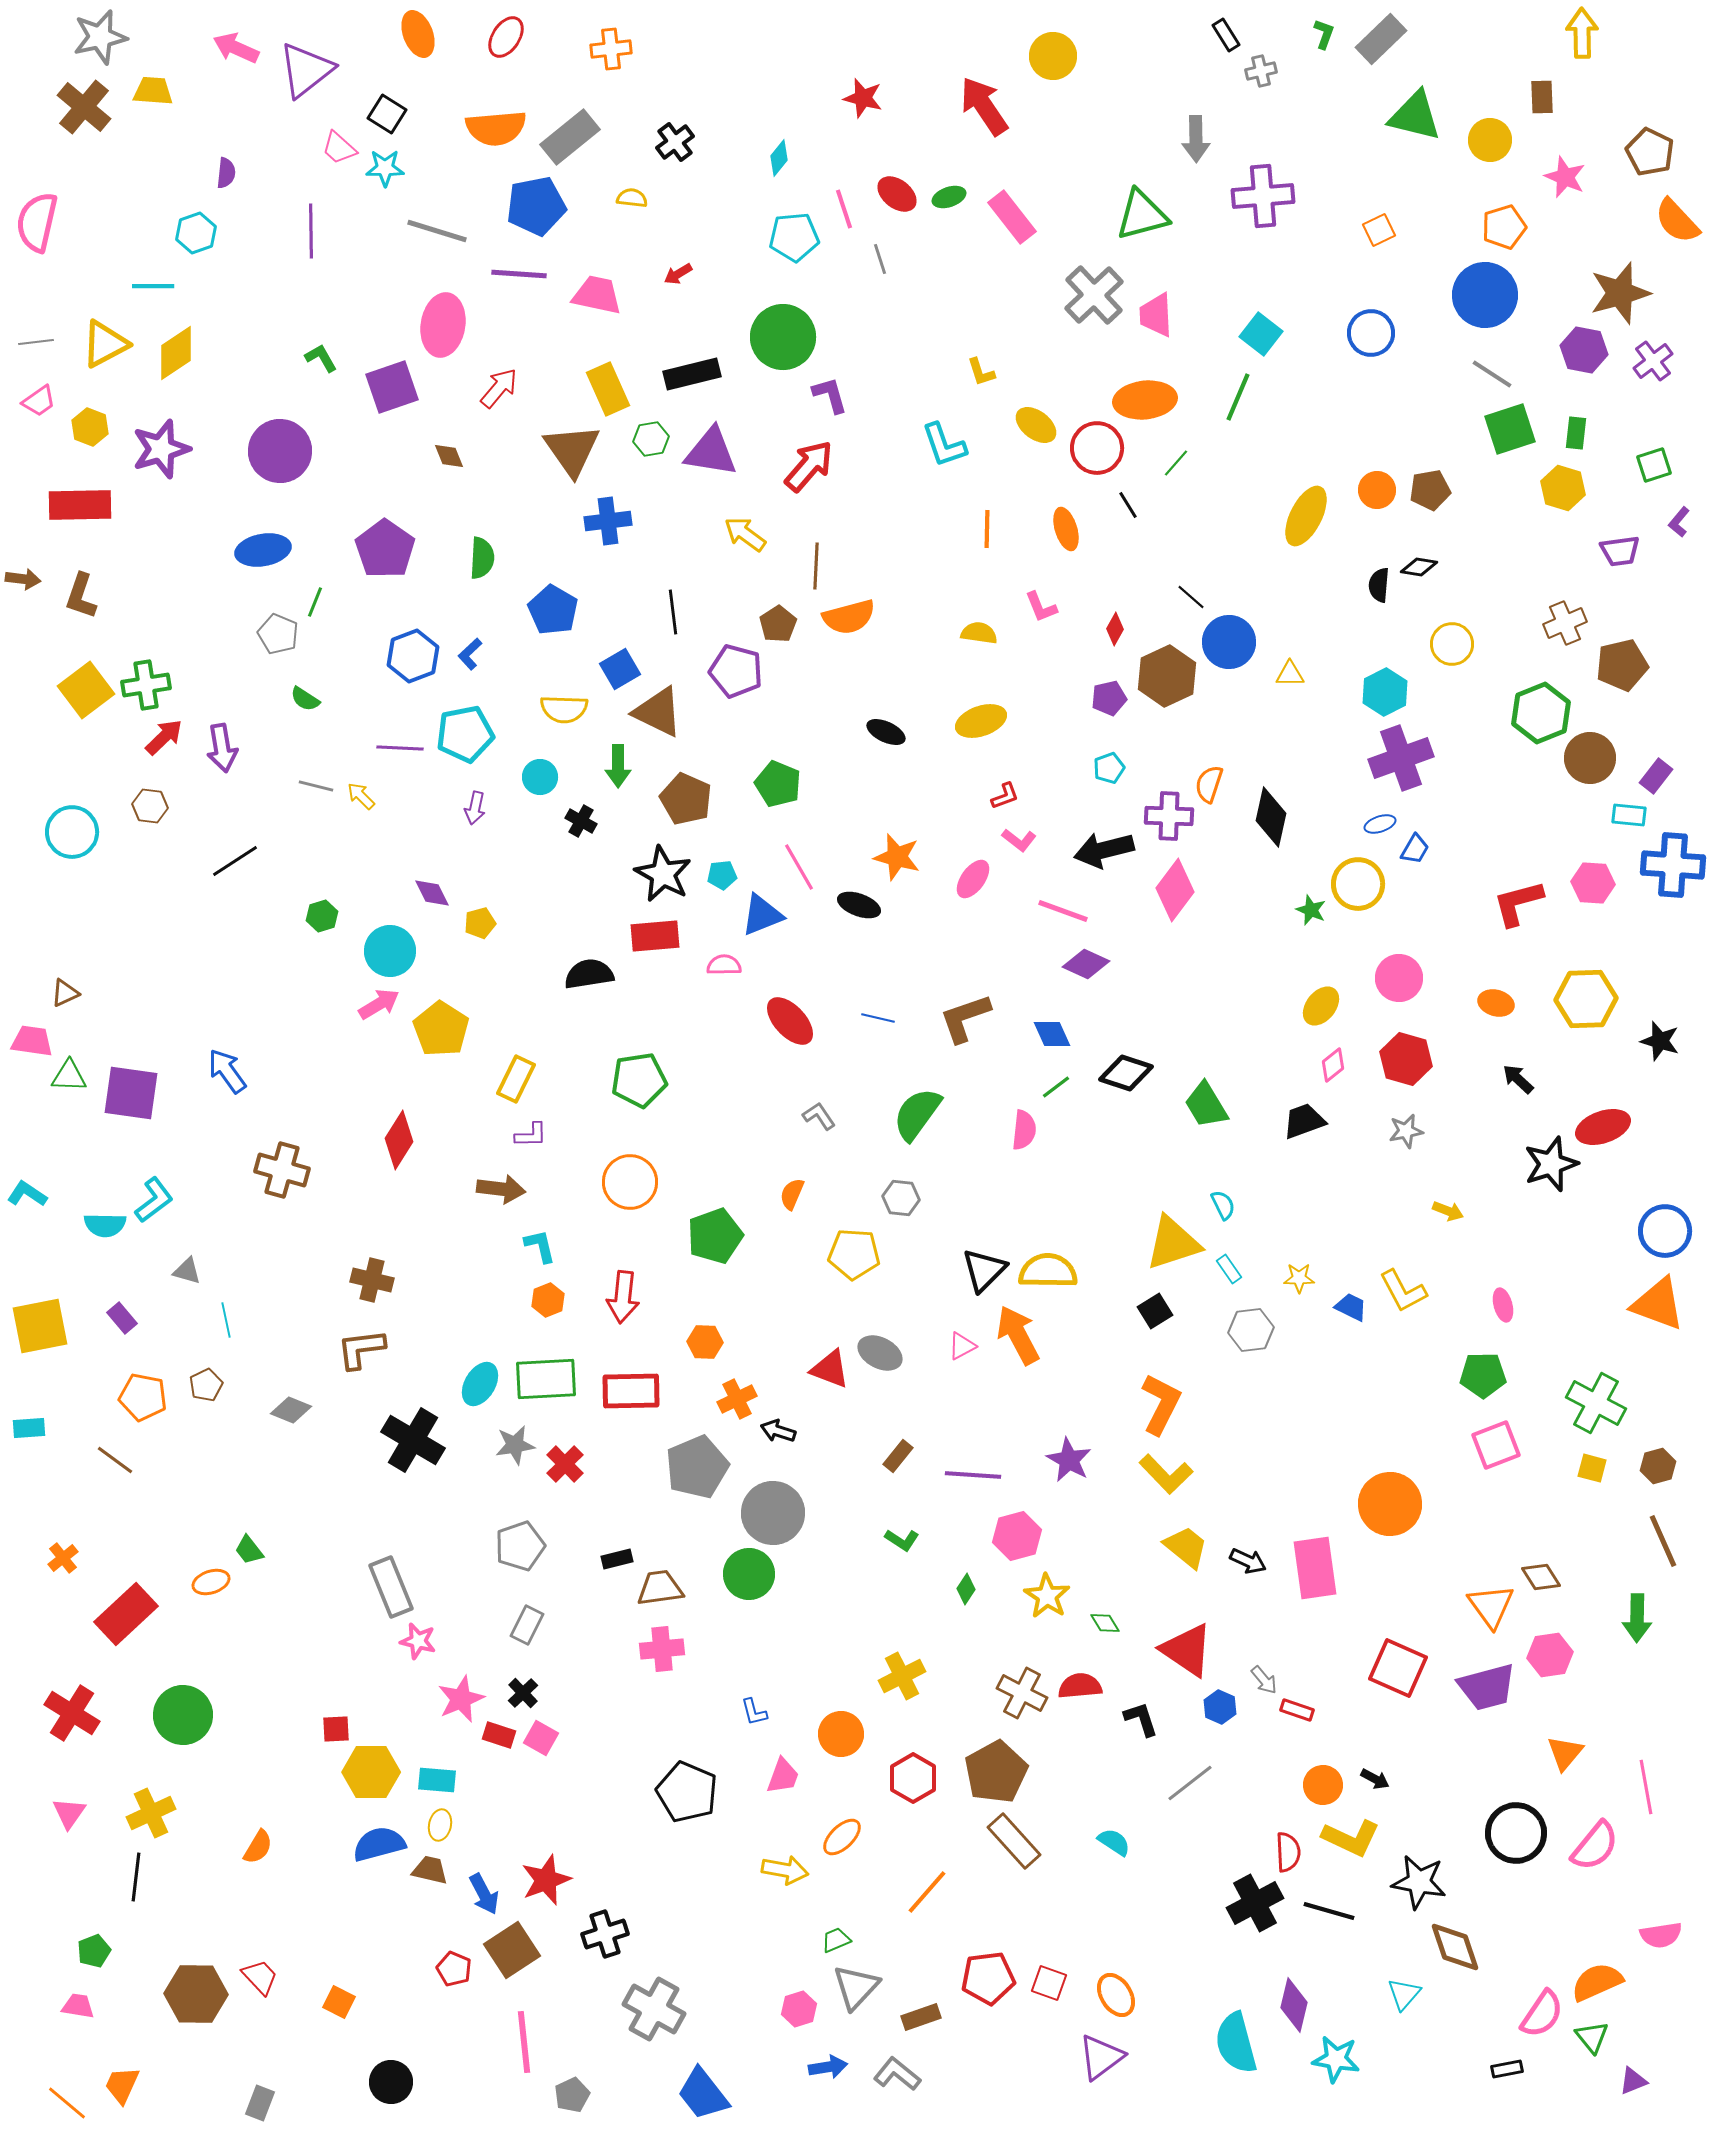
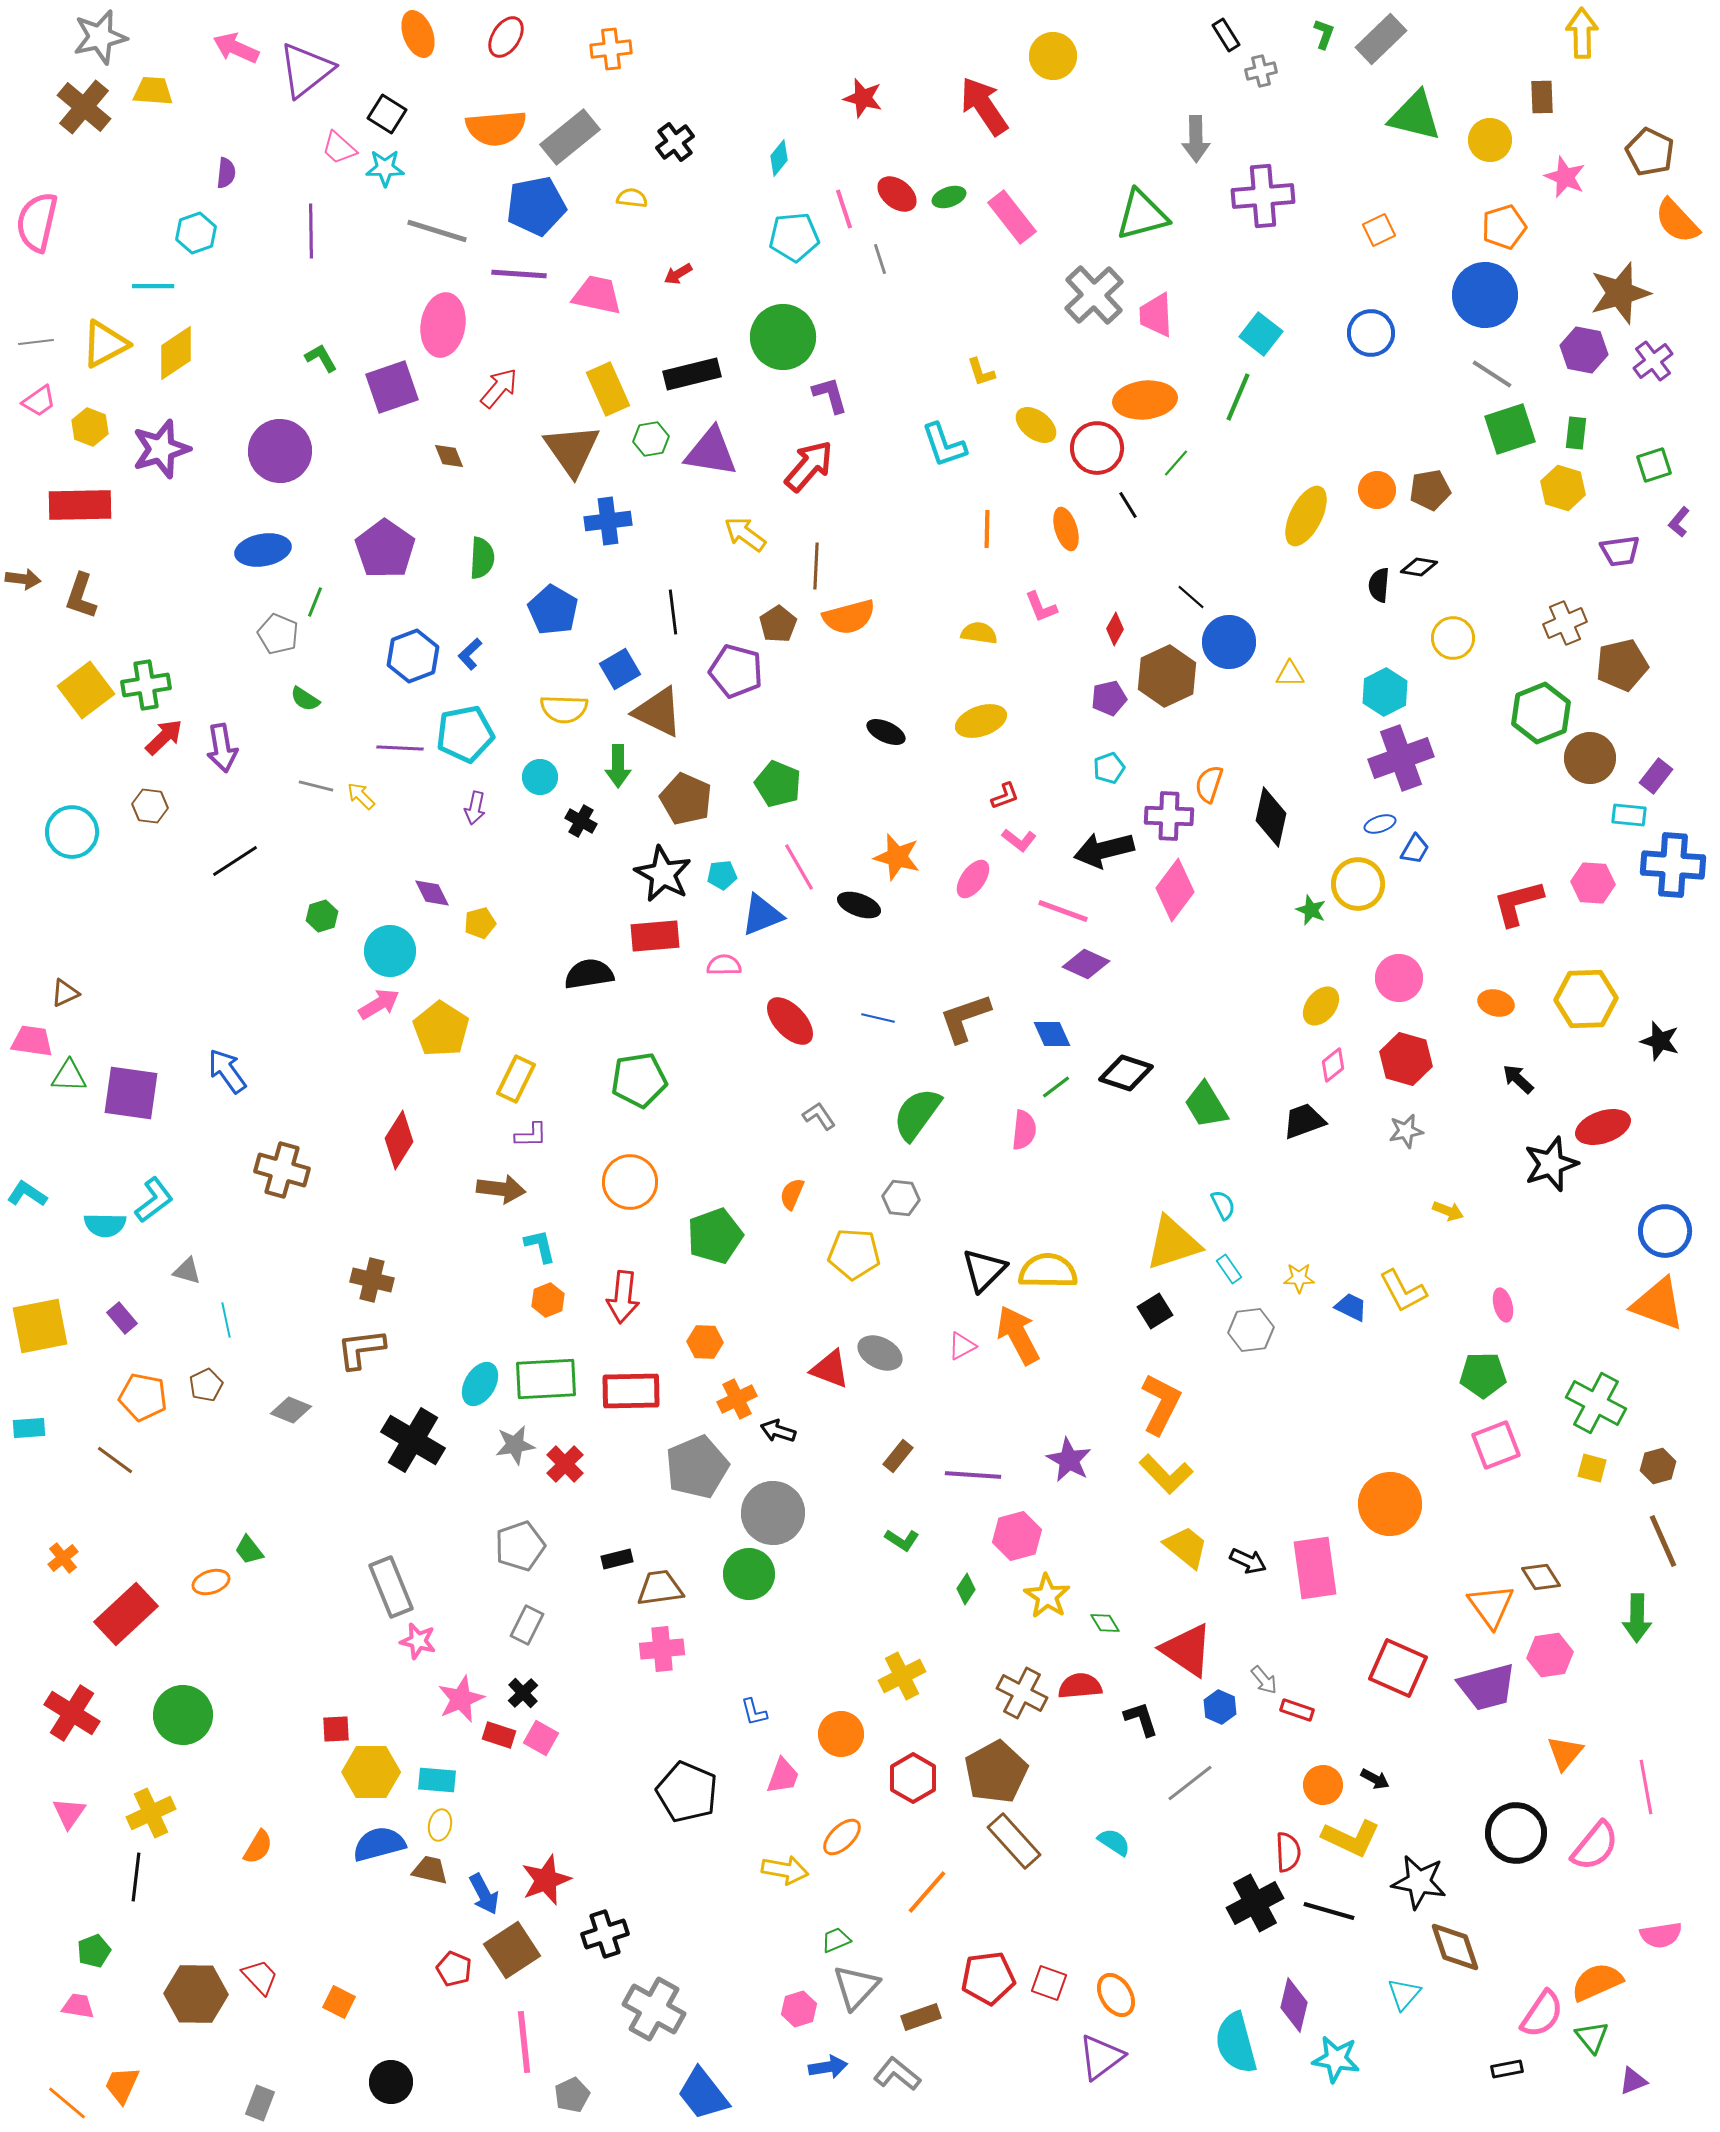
yellow circle at (1452, 644): moved 1 px right, 6 px up
